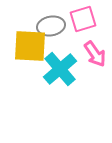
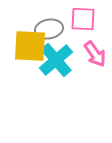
pink square: rotated 20 degrees clockwise
gray ellipse: moved 2 px left, 3 px down
cyan cross: moved 4 px left, 9 px up
